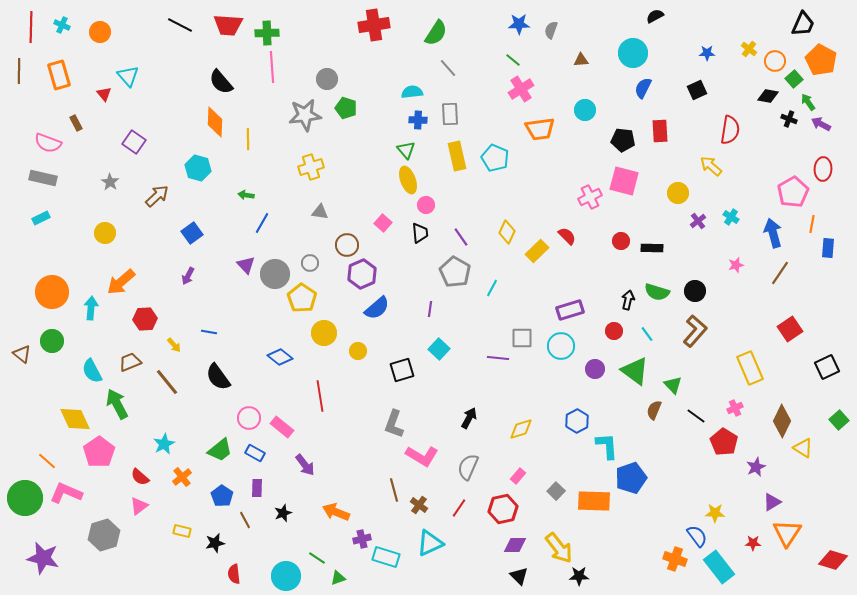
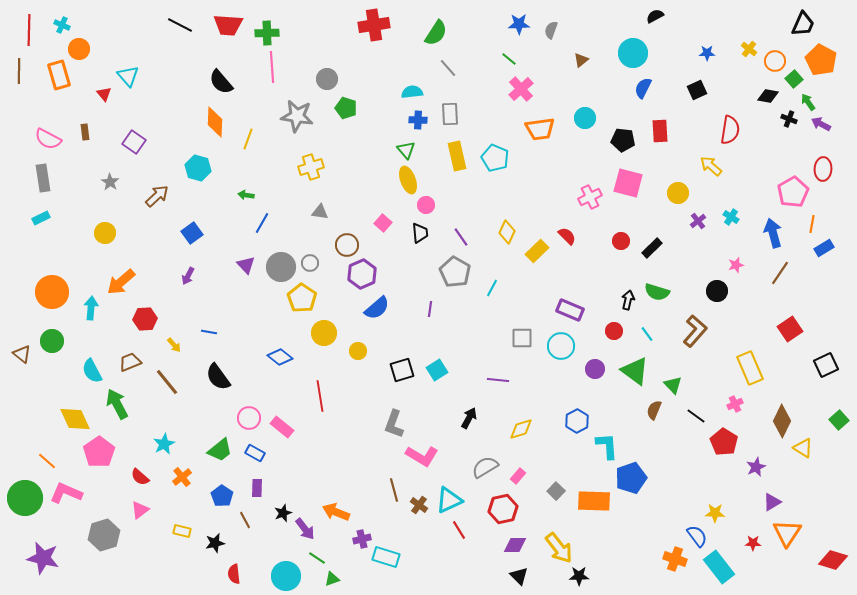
red line at (31, 27): moved 2 px left, 3 px down
orange circle at (100, 32): moved 21 px left, 17 px down
green line at (513, 60): moved 4 px left, 1 px up
brown triangle at (581, 60): rotated 35 degrees counterclockwise
pink cross at (521, 89): rotated 10 degrees counterclockwise
cyan circle at (585, 110): moved 8 px down
gray star at (305, 115): moved 8 px left, 1 px down; rotated 16 degrees clockwise
brown rectangle at (76, 123): moved 9 px right, 9 px down; rotated 21 degrees clockwise
yellow line at (248, 139): rotated 20 degrees clockwise
pink semicircle at (48, 143): moved 4 px up; rotated 8 degrees clockwise
gray rectangle at (43, 178): rotated 68 degrees clockwise
pink square at (624, 181): moved 4 px right, 2 px down
black rectangle at (652, 248): rotated 45 degrees counterclockwise
blue rectangle at (828, 248): moved 4 px left; rotated 54 degrees clockwise
gray circle at (275, 274): moved 6 px right, 7 px up
black circle at (695, 291): moved 22 px right
purple rectangle at (570, 310): rotated 40 degrees clockwise
cyan square at (439, 349): moved 2 px left, 21 px down; rotated 15 degrees clockwise
purple line at (498, 358): moved 22 px down
black square at (827, 367): moved 1 px left, 2 px up
pink cross at (735, 408): moved 4 px up
purple arrow at (305, 465): moved 64 px down
gray semicircle at (468, 467): moved 17 px right; rotated 36 degrees clockwise
pink triangle at (139, 506): moved 1 px right, 4 px down
red line at (459, 508): moved 22 px down; rotated 66 degrees counterclockwise
cyan triangle at (430, 543): moved 19 px right, 43 px up
green triangle at (338, 578): moved 6 px left, 1 px down
